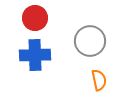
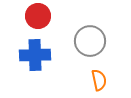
red circle: moved 3 px right, 2 px up
